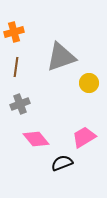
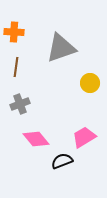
orange cross: rotated 18 degrees clockwise
gray triangle: moved 9 px up
yellow circle: moved 1 px right
black semicircle: moved 2 px up
